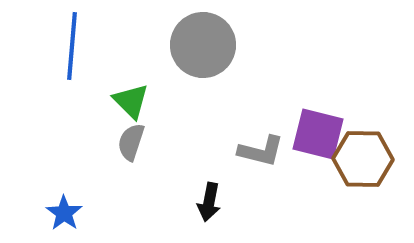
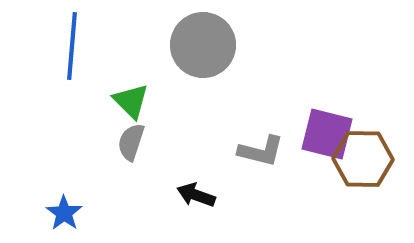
purple square: moved 9 px right
black arrow: moved 13 px left, 7 px up; rotated 99 degrees clockwise
